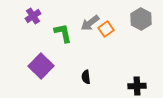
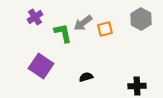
purple cross: moved 2 px right, 1 px down
gray arrow: moved 7 px left
orange square: moved 1 px left; rotated 21 degrees clockwise
purple square: rotated 10 degrees counterclockwise
black semicircle: rotated 80 degrees clockwise
